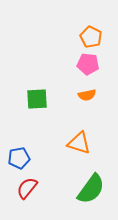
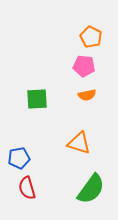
pink pentagon: moved 4 px left, 2 px down
red semicircle: rotated 55 degrees counterclockwise
